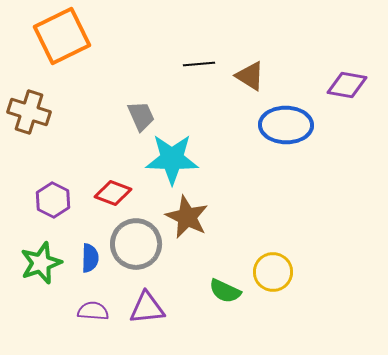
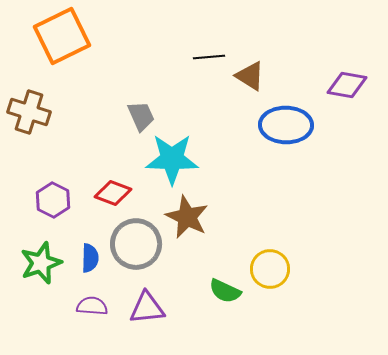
black line: moved 10 px right, 7 px up
yellow circle: moved 3 px left, 3 px up
purple semicircle: moved 1 px left, 5 px up
